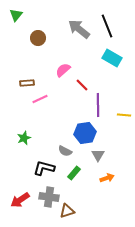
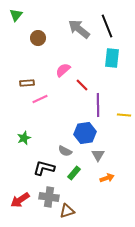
cyan rectangle: rotated 66 degrees clockwise
